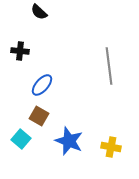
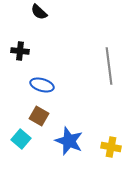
blue ellipse: rotated 65 degrees clockwise
